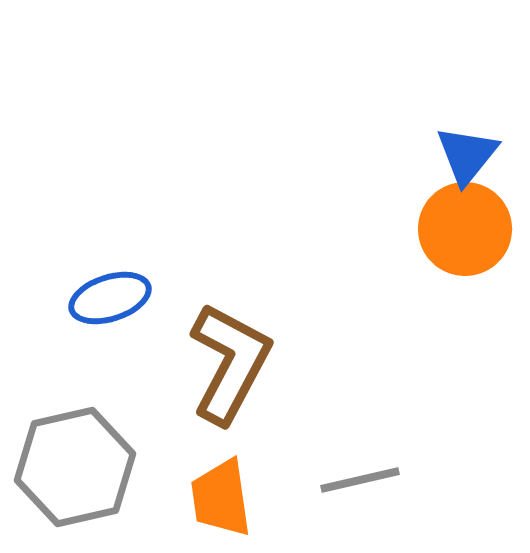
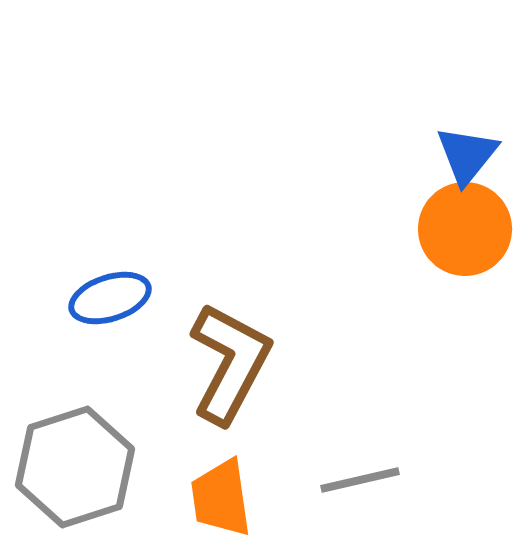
gray hexagon: rotated 5 degrees counterclockwise
